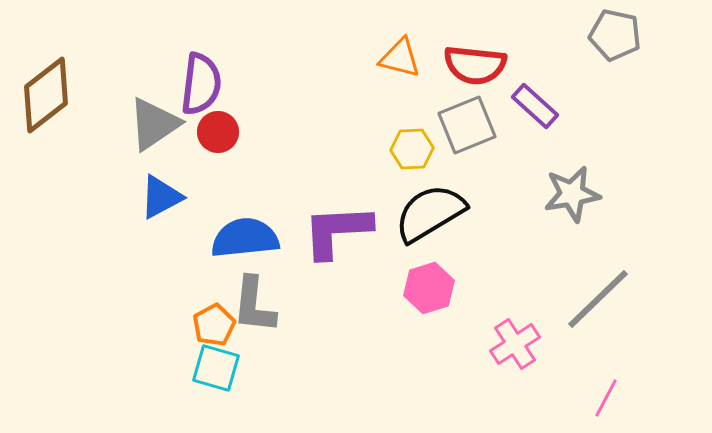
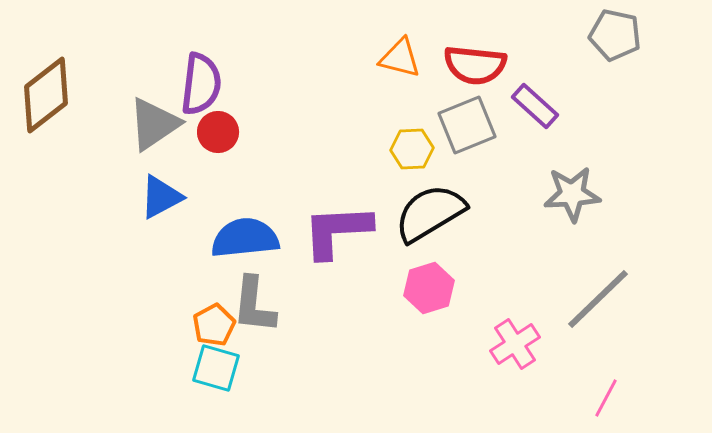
gray star: rotated 6 degrees clockwise
